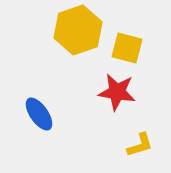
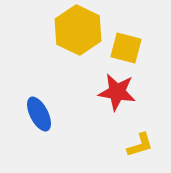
yellow hexagon: rotated 15 degrees counterclockwise
yellow square: moved 1 px left
blue ellipse: rotated 8 degrees clockwise
